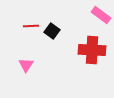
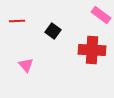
red line: moved 14 px left, 5 px up
black square: moved 1 px right
pink triangle: rotated 14 degrees counterclockwise
